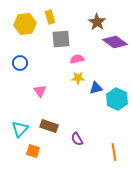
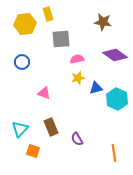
yellow rectangle: moved 2 px left, 3 px up
brown star: moved 6 px right; rotated 24 degrees counterclockwise
purple diamond: moved 13 px down
blue circle: moved 2 px right, 1 px up
yellow star: rotated 16 degrees counterclockwise
pink triangle: moved 4 px right, 2 px down; rotated 32 degrees counterclockwise
brown rectangle: moved 2 px right, 1 px down; rotated 48 degrees clockwise
orange line: moved 1 px down
